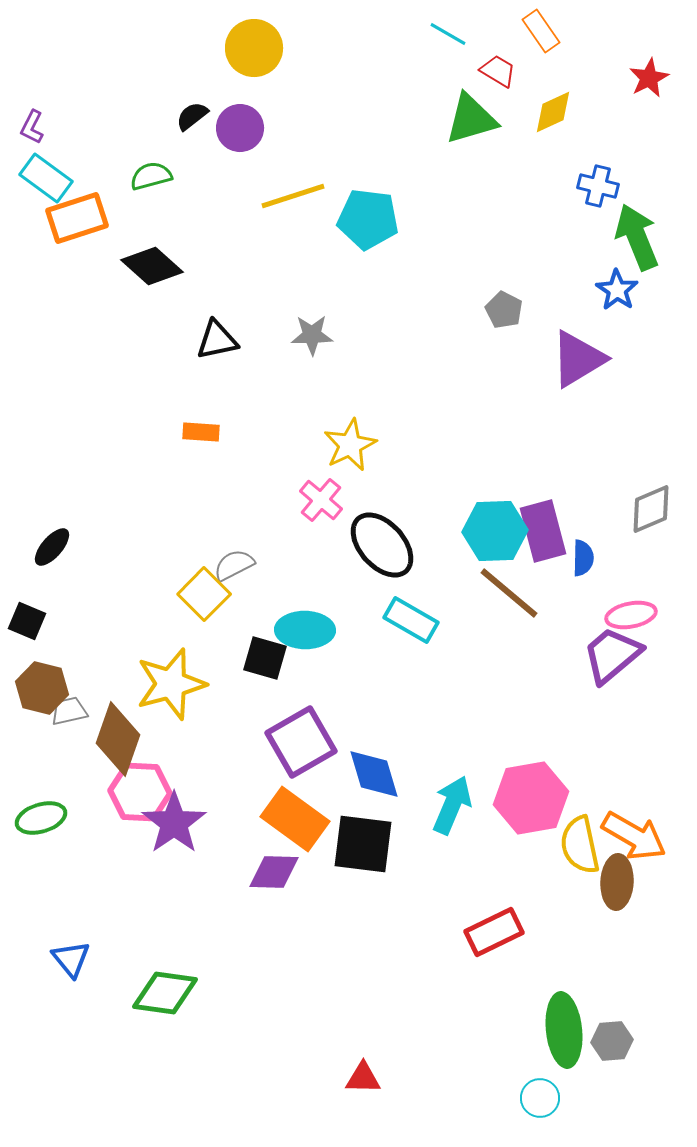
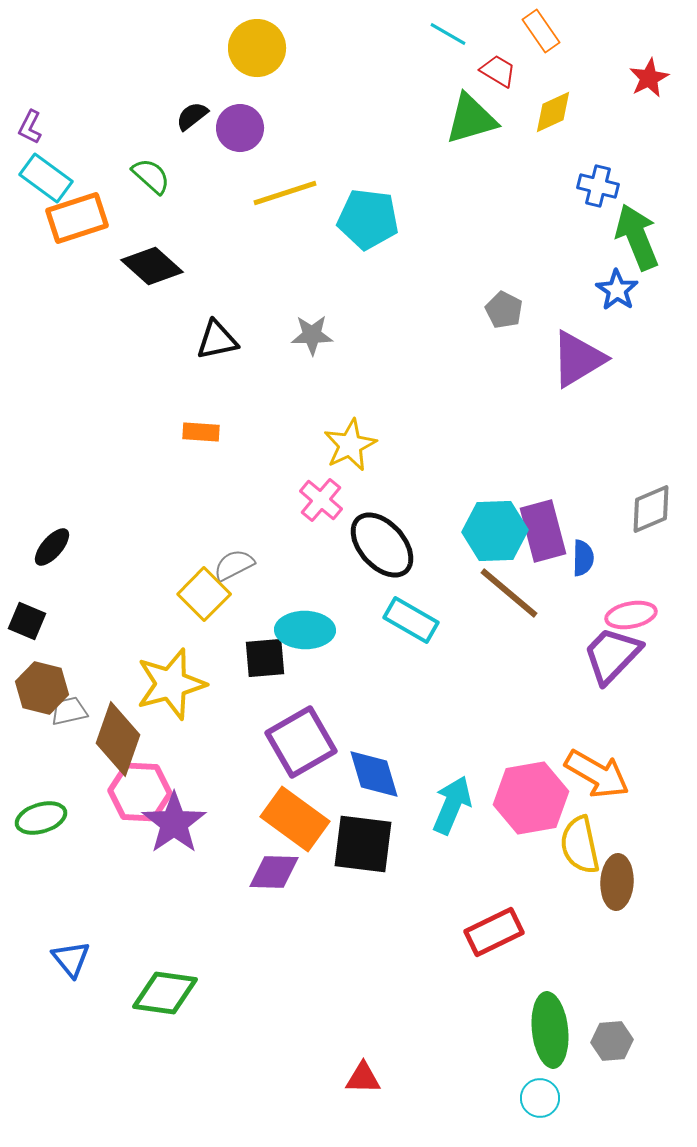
yellow circle at (254, 48): moved 3 px right
purple L-shape at (32, 127): moved 2 px left
green semicircle at (151, 176): rotated 57 degrees clockwise
yellow line at (293, 196): moved 8 px left, 3 px up
purple trapezoid at (612, 655): rotated 6 degrees counterclockwise
black square at (265, 658): rotated 21 degrees counterclockwise
orange arrow at (634, 836): moved 37 px left, 62 px up
green ellipse at (564, 1030): moved 14 px left
